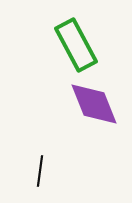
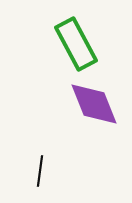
green rectangle: moved 1 px up
